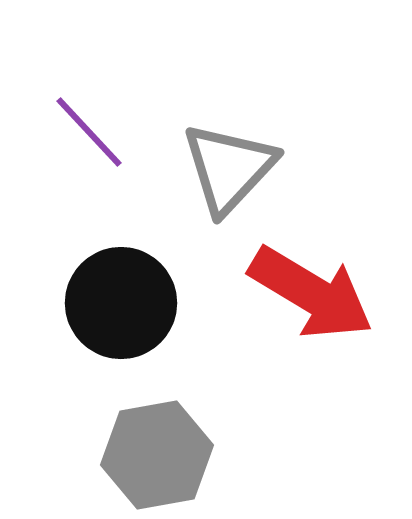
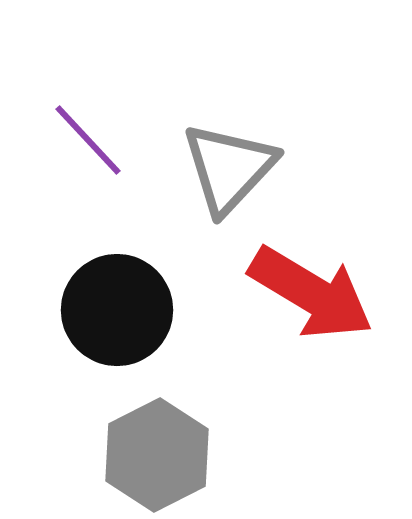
purple line: moved 1 px left, 8 px down
black circle: moved 4 px left, 7 px down
gray hexagon: rotated 17 degrees counterclockwise
